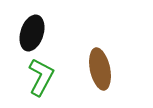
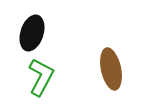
brown ellipse: moved 11 px right
